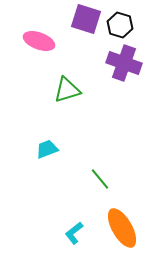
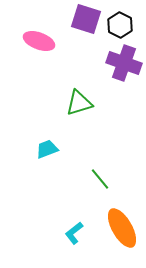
black hexagon: rotated 10 degrees clockwise
green triangle: moved 12 px right, 13 px down
